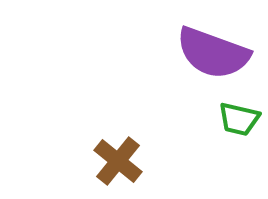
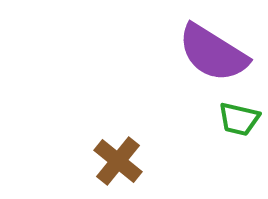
purple semicircle: rotated 12 degrees clockwise
